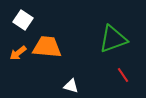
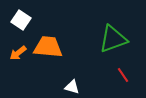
white square: moved 2 px left
orange trapezoid: moved 1 px right
white triangle: moved 1 px right, 1 px down
